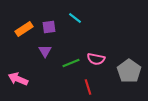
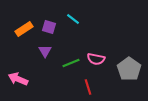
cyan line: moved 2 px left, 1 px down
purple square: rotated 24 degrees clockwise
gray pentagon: moved 2 px up
